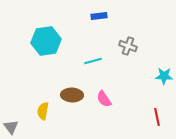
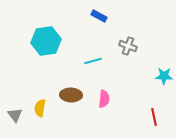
blue rectangle: rotated 35 degrees clockwise
brown ellipse: moved 1 px left
pink semicircle: rotated 138 degrees counterclockwise
yellow semicircle: moved 3 px left, 3 px up
red line: moved 3 px left
gray triangle: moved 4 px right, 12 px up
